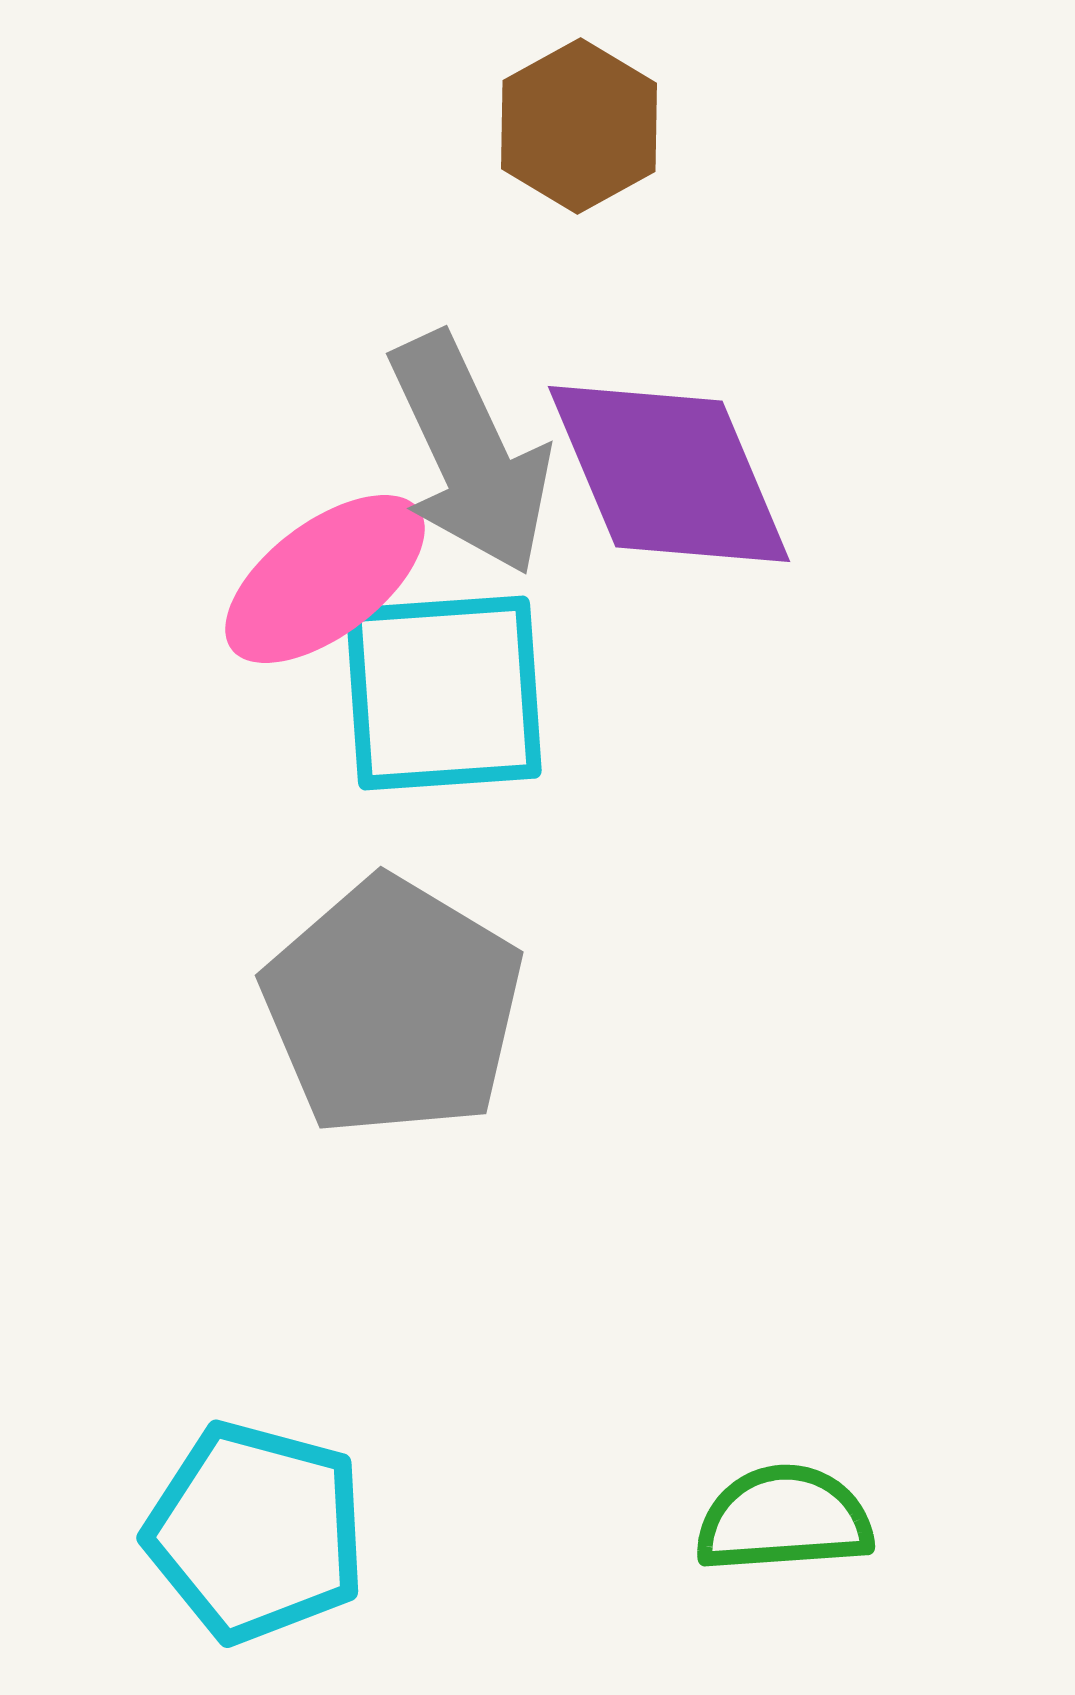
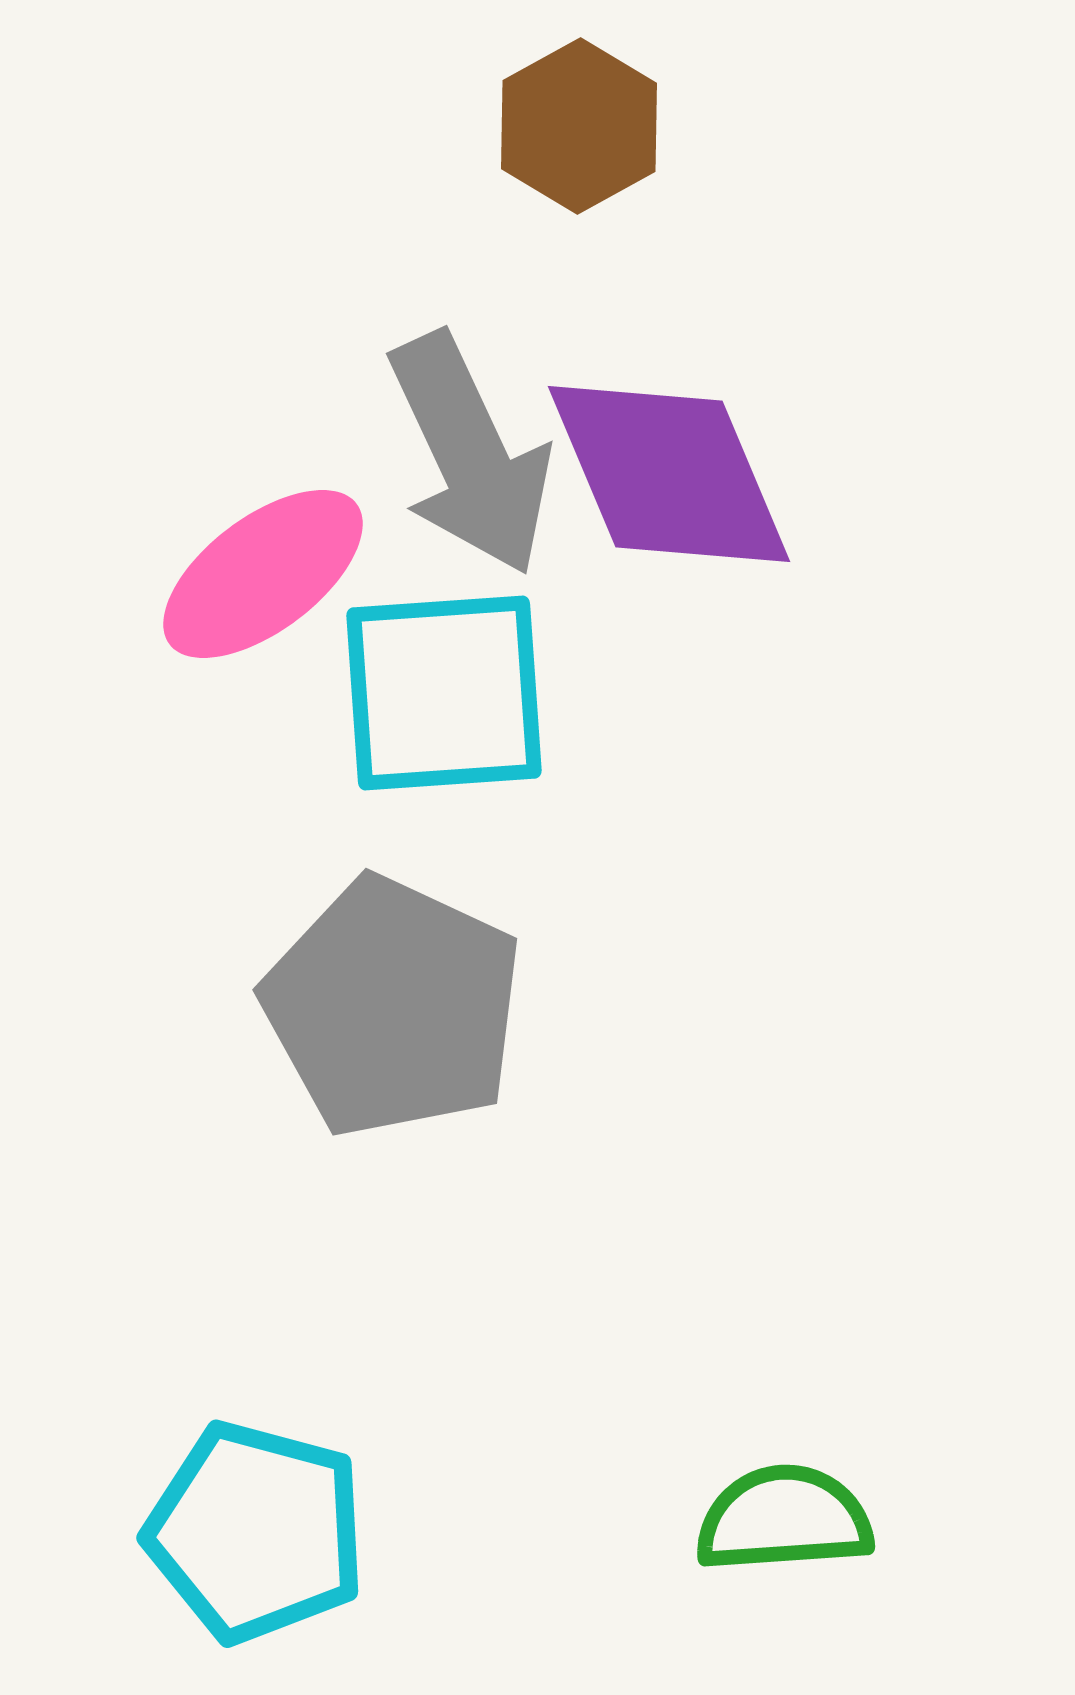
pink ellipse: moved 62 px left, 5 px up
gray pentagon: rotated 6 degrees counterclockwise
